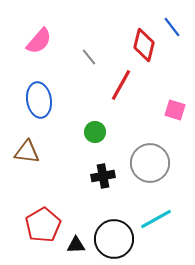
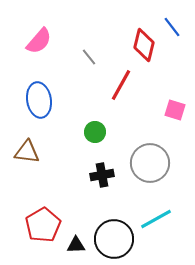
black cross: moved 1 px left, 1 px up
